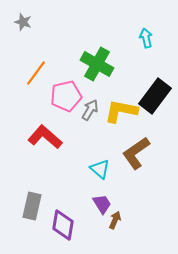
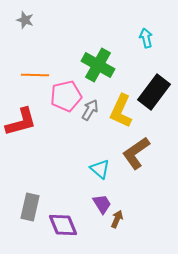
gray star: moved 2 px right, 2 px up
green cross: moved 1 px right, 1 px down
orange line: moved 1 px left, 2 px down; rotated 56 degrees clockwise
black rectangle: moved 1 px left, 4 px up
yellow L-shape: rotated 76 degrees counterclockwise
red L-shape: moved 24 px left, 15 px up; rotated 124 degrees clockwise
gray rectangle: moved 2 px left, 1 px down
brown arrow: moved 2 px right, 1 px up
purple diamond: rotated 32 degrees counterclockwise
